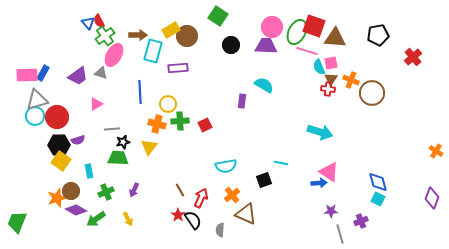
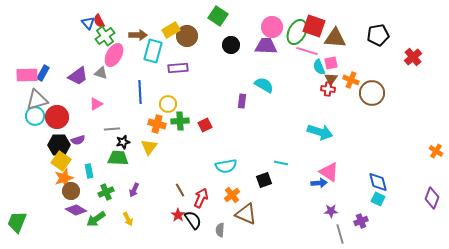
orange star at (57, 198): moved 7 px right, 20 px up
